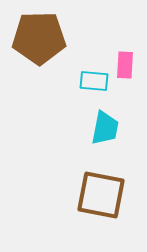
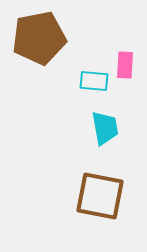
brown pentagon: rotated 10 degrees counterclockwise
cyan trapezoid: rotated 21 degrees counterclockwise
brown square: moved 1 px left, 1 px down
